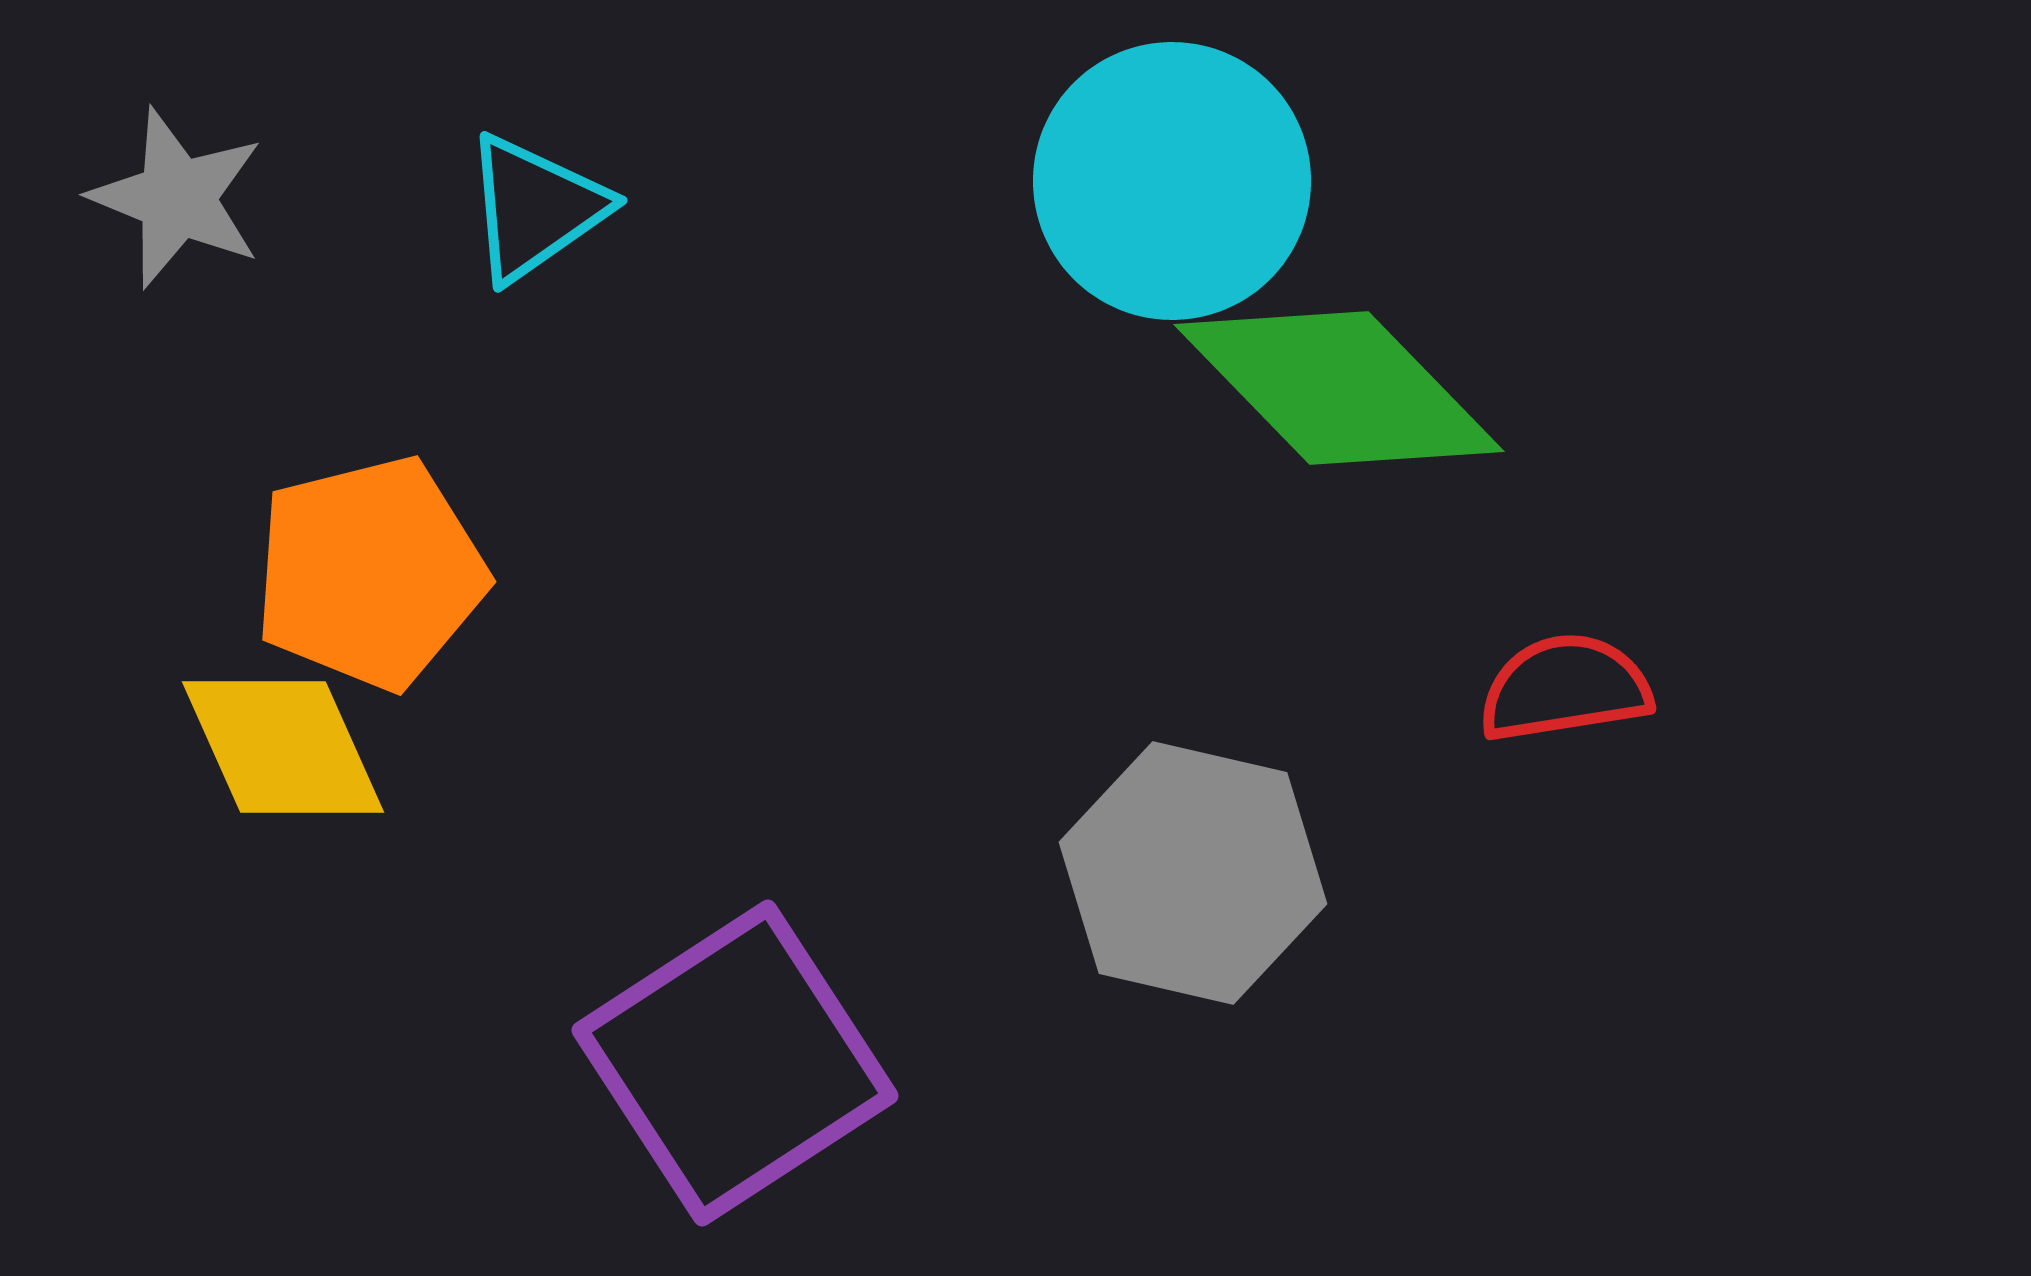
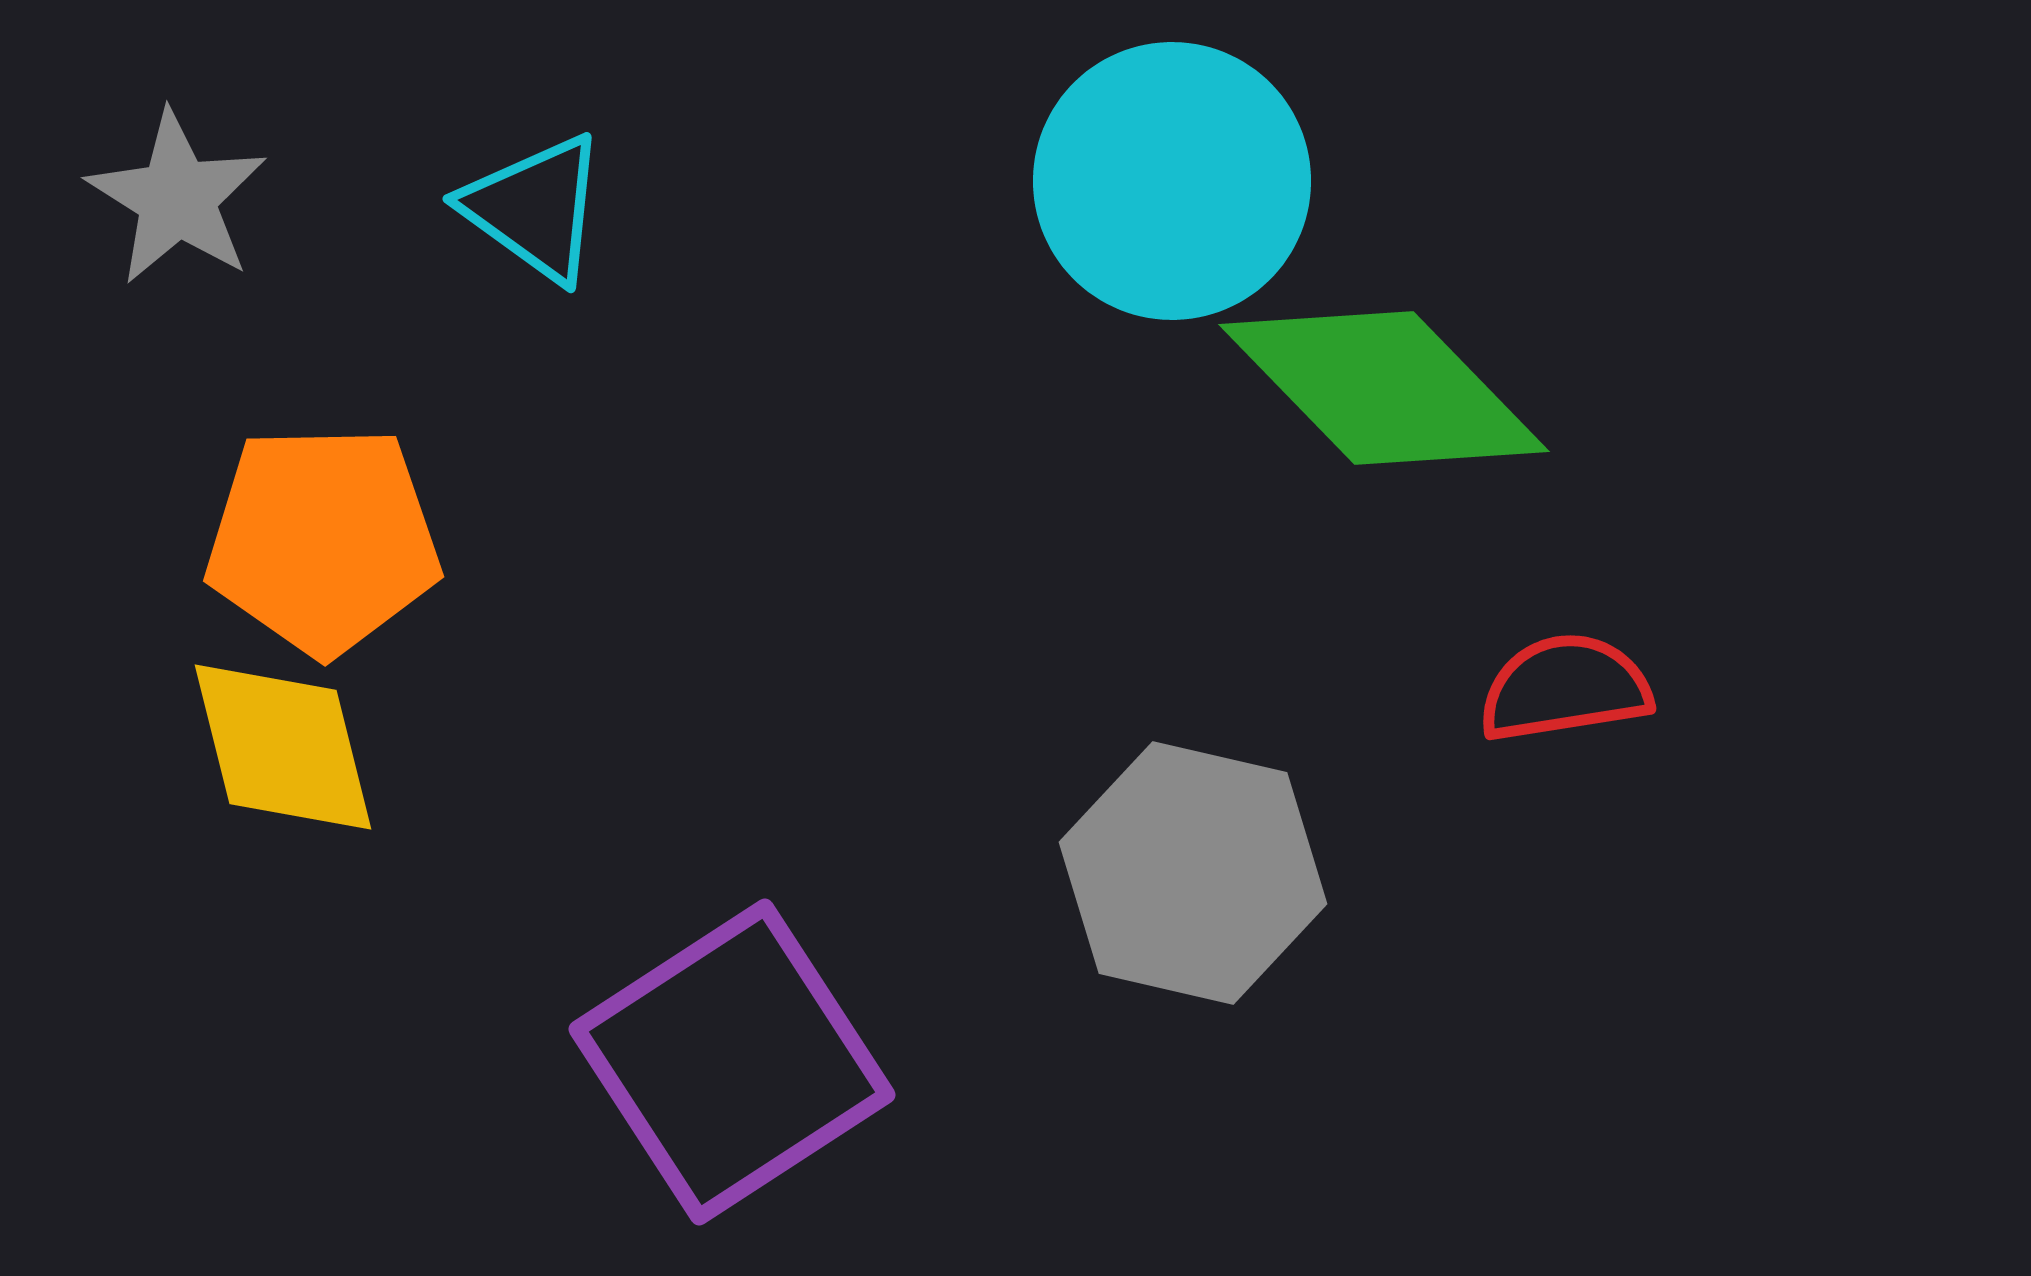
gray star: rotated 10 degrees clockwise
cyan triangle: rotated 49 degrees counterclockwise
green diamond: moved 45 px right
orange pentagon: moved 47 px left, 33 px up; rotated 13 degrees clockwise
yellow diamond: rotated 10 degrees clockwise
purple square: moved 3 px left, 1 px up
